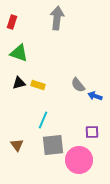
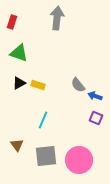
black triangle: rotated 16 degrees counterclockwise
purple square: moved 4 px right, 14 px up; rotated 24 degrees clockwise
gray square: moved 7 px left, 11 px down
